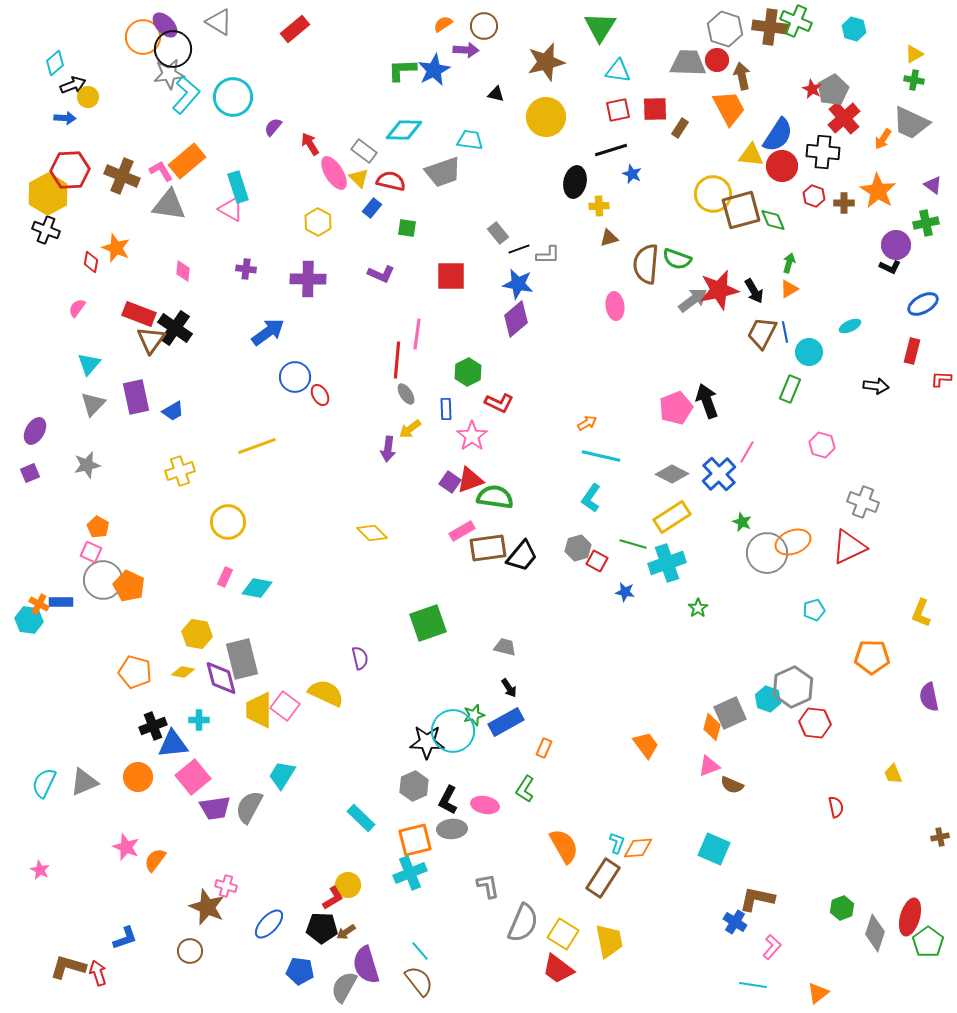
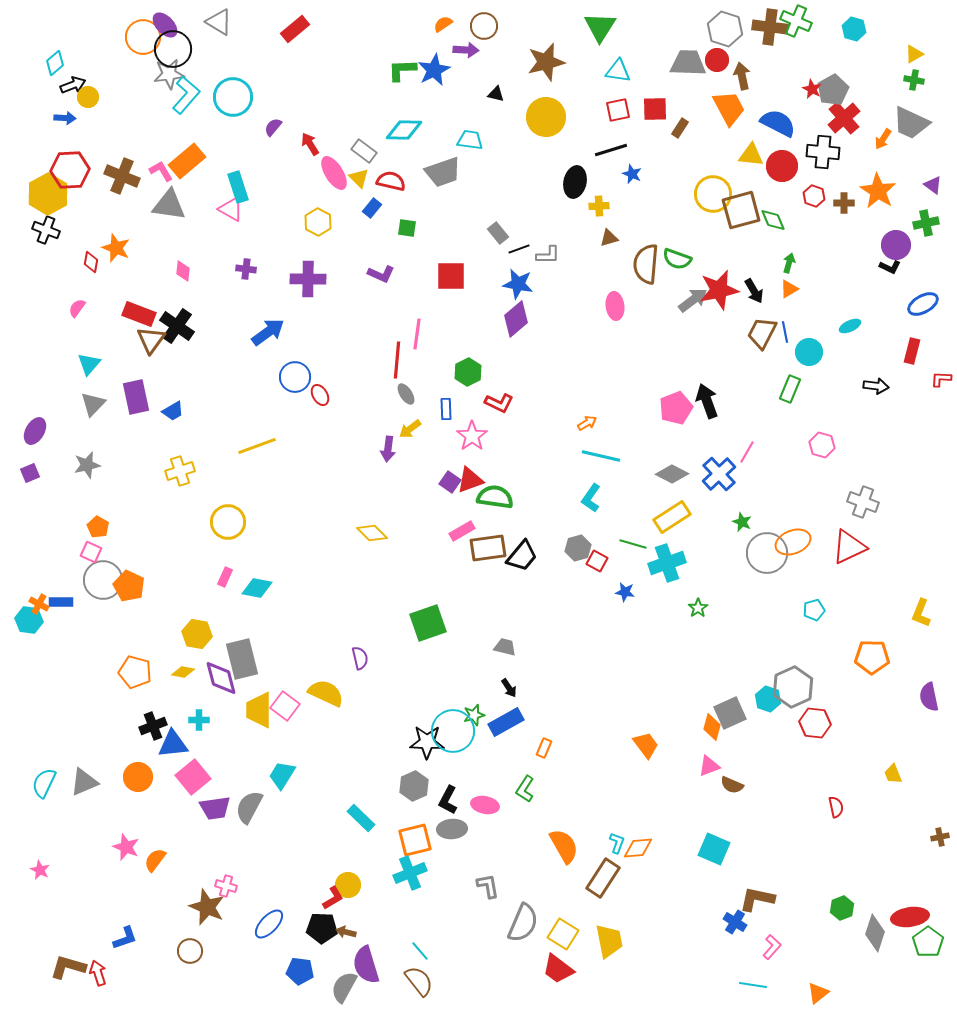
blue semicircle at (778, 135): moved 12 px up; rotated 96 degrees counterclockwise
black cross at (175, 328): moved 2 px right, 2 px up
red ellipse at (910, 917): rotated 66 degrees clockwise
brown arrow at (346, 932): rotated 48 degrees clockwise
